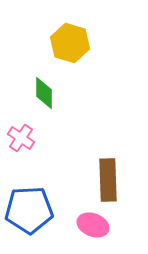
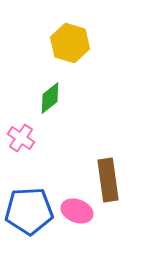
green diamond: moved 6 px right, 5 px down; rotated 52 degrees clockwise
brown rectangle: rotated 6 degrees counterclockwise
blue pentagon: moved 1 px down
pink ellipse: moved 16 px left, 14 px up
